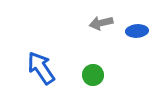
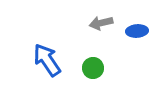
blue arrow: moved 6 px right, 8 px up
green circle: moved 7 px up
